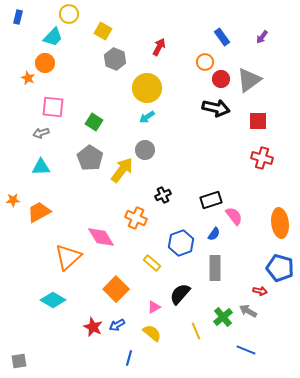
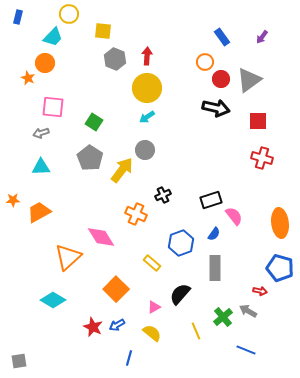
yellow square at (103, 31): rotated 24 degrees counterclockwise
red arrow at (159, 47): moved 12 px left, 9 px down; rotated 24 degrees counterclockwise
orange cross at (136, 218): moved 4 px up
